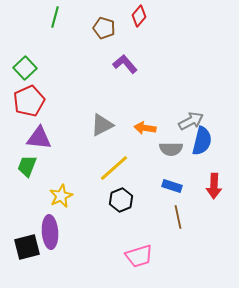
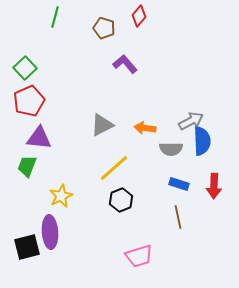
blue semicircle: rotated 16 degrees counterclockwise
blue rectangle: moved 7 px right, 2 px up
